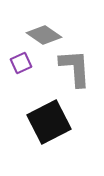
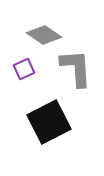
purple square: moved 3 px right, 6 px down
gray L-shape: moved 1 px right
